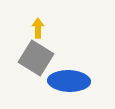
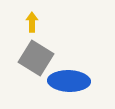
yellow arrow: moved 6 px left, 6 px up
